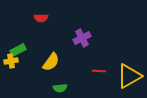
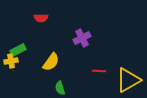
yellow triangle: moved 1 px left, 4 px down
green semicircle: rotated 80 degrees clockwise
